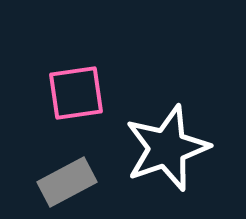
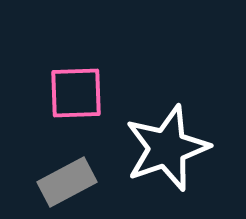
pink square: rotated 6 degrees clockwise
